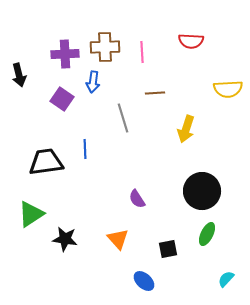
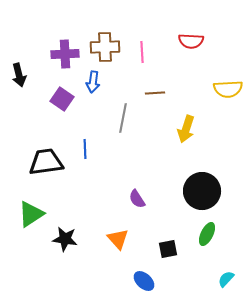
gray line: rotated 28 degrees clockwise
